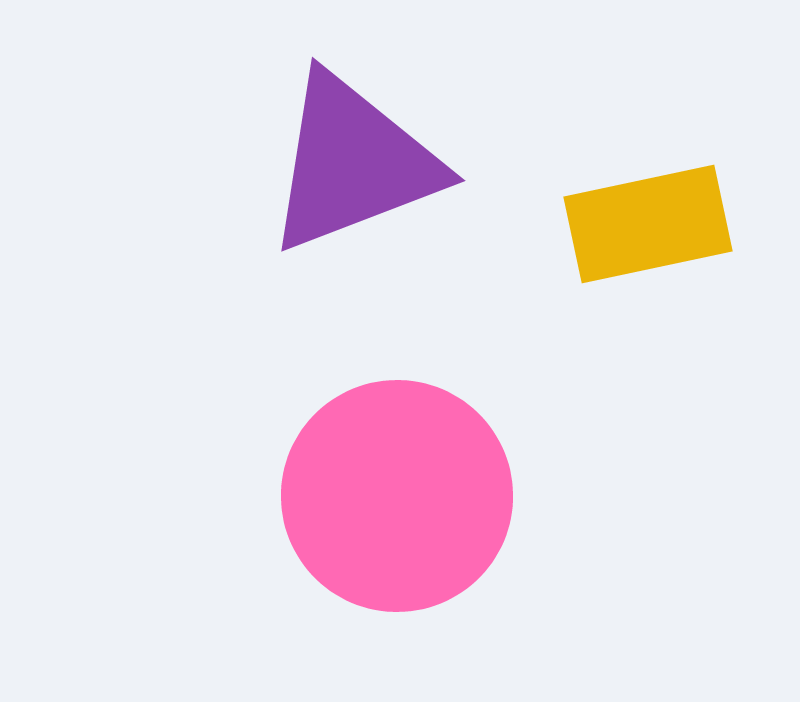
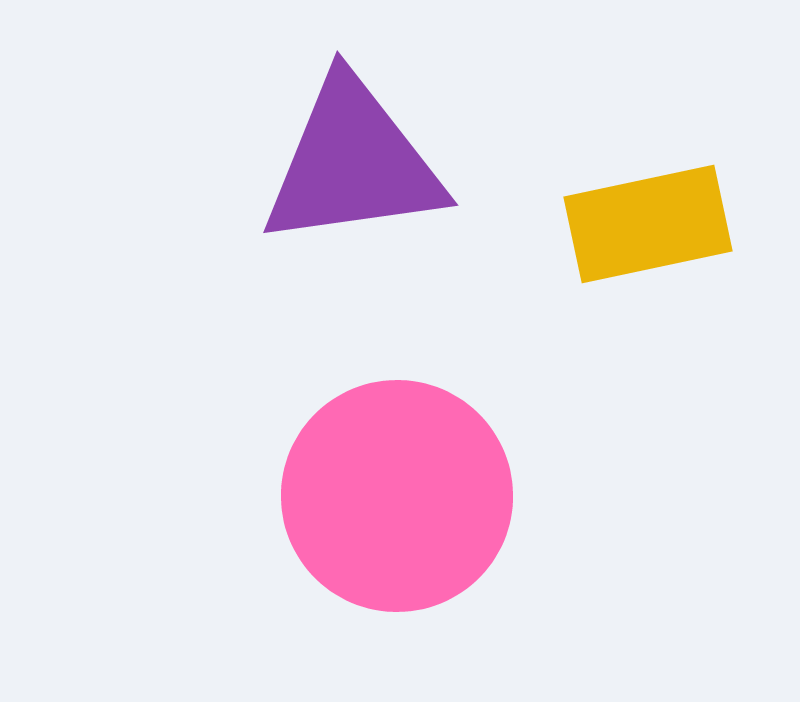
purple triangle: rotated 13 degrees clockwise
